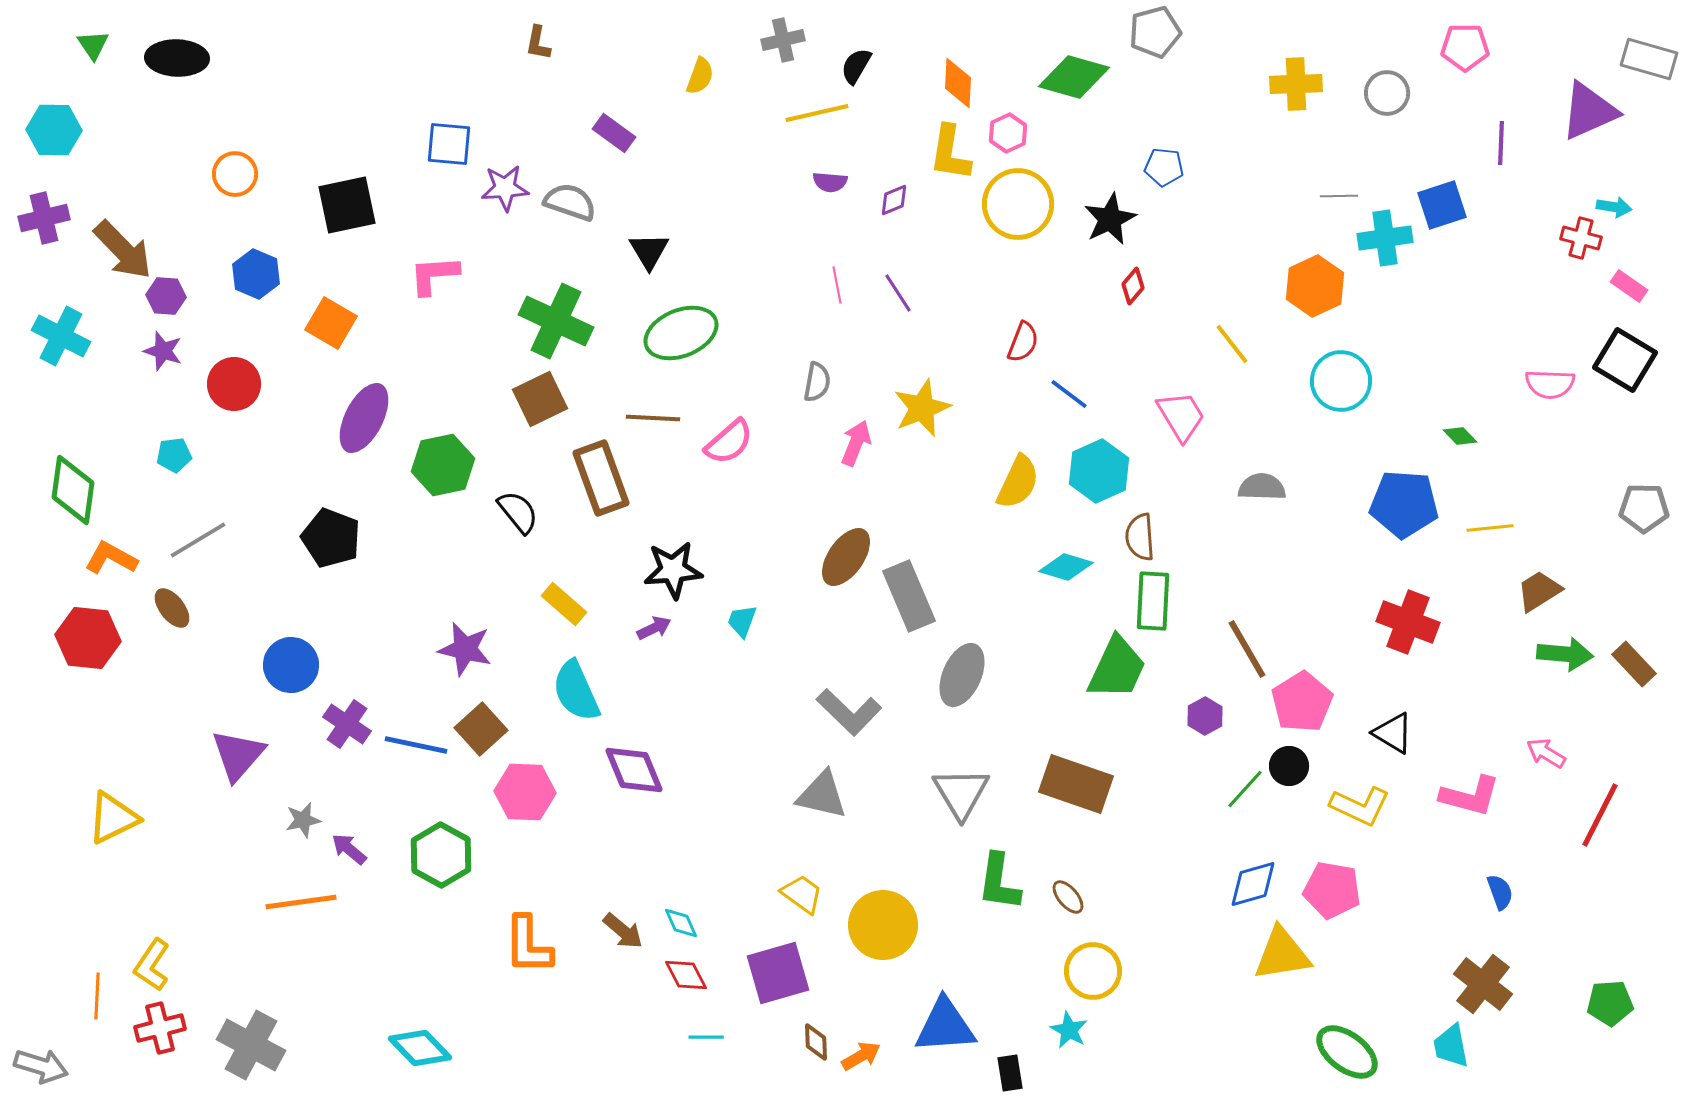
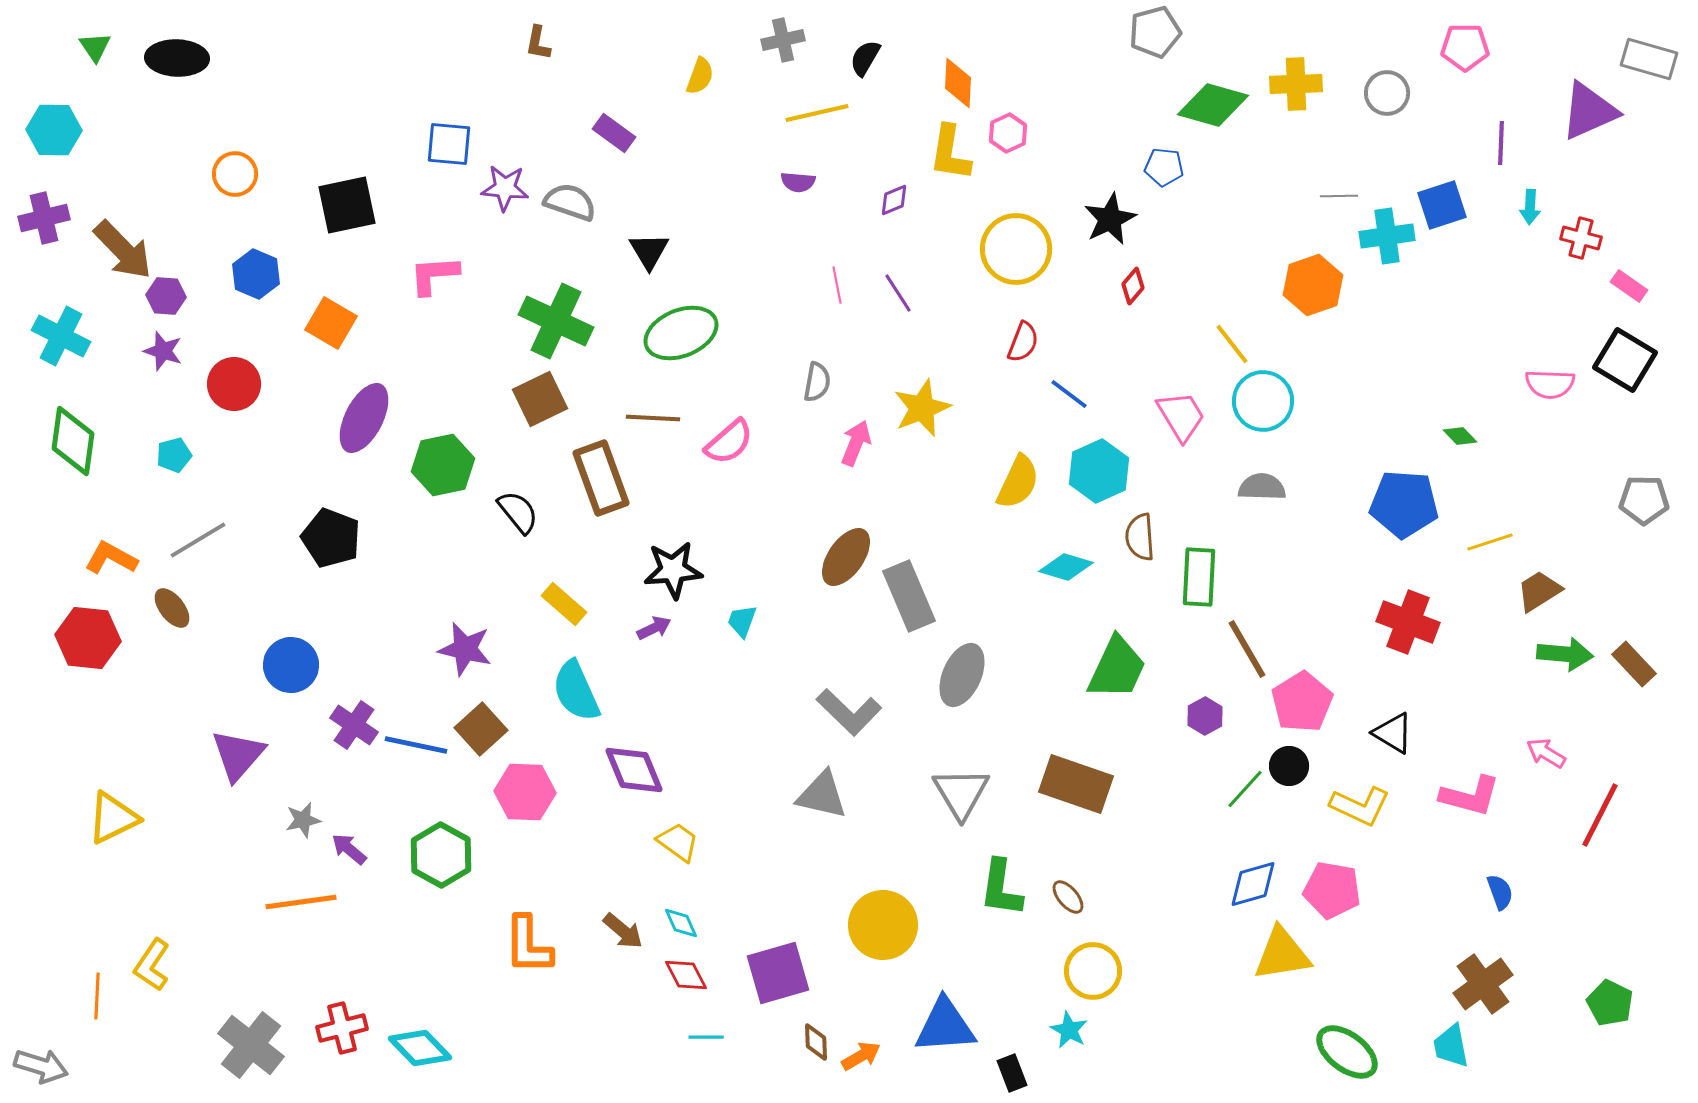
green triangle at (93, 45): moved 2 px right, 2 px down
black semicircle at (856, 66): moved 9 px right, 8 px up
green diamond at (1074, 77): moved 139 px right, 28 px down
purple semicircle at (830, 182): moved 32 px left
purple star at (505, 188): rotated 9 degrees clockwise
yellow circle at (1018, 204): moved 2 px left, 45 px down
cyan arrow at (1614, 207): moved 84 px left; rotated 84 degrees clockwise
cyan cross at (1385, 238): moved 2 px right, 2 px up
orange hexagon at (1315, 286): moved 2 px left, 1 px up; rotated 6 degrees clockwise
cyan circle at (1341, 381): moved 78 px left, 20 px down
cyan pentagon at (174, 455): rotated 8 degrees counterclockwise
green diamond at (73, 490): moved 49 px up
gray pentagon at (1644, 508): moved 8 px up
yellow line at (1490, 528): moved 14 px down; rotated 12 degrees counterclockwise
green rectangle at (1153, 601): moved 46 px right, 24 px up
purple cross at (347, 724): moved 7 px right, 1 px down
green L-shape at (999, 882): moved 2 px right, 6 px down
yellow trapezoid at (802, 894): moved 124 px left, 52 px up
brown cross at (1483, 984): rotated 16 degrees clockwise
green pentagon at (1610, 1003): rotated 30 degrees clockwise
red cross at (160, 1028): moved 182 px right
gray cross at (251, 1045): rotated 10 degrees clockwise
black rectangle at (1010, 1073): moved 2 px right; rotated 12 degrees counterclockwise
